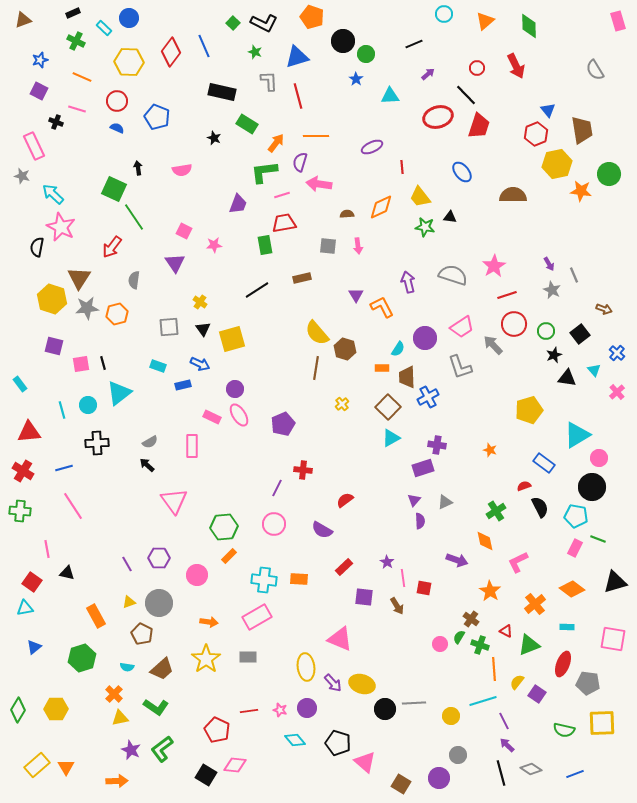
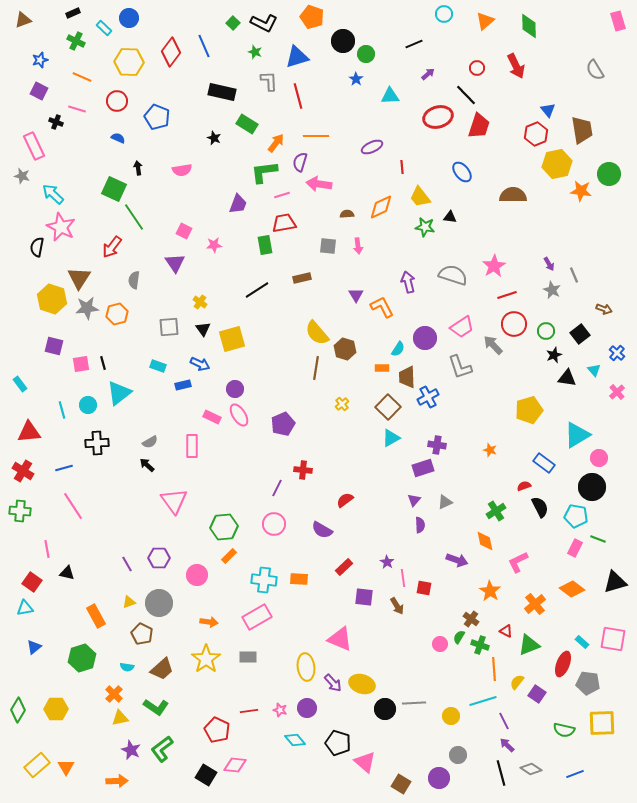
blue semicircle at (117, 128): moved 1 px right, 10 px down
purple semicircle at (420, 521): moved 4 px down
cyan rectangle at (567, 627): moved 15 px right, 15 px down; rotated 40 degrees clockwise
